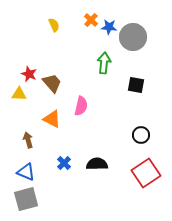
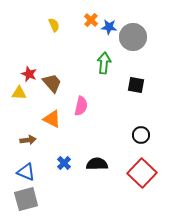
yellow triangle: moved 1 px up
brown arrow: rotated 98 degrees clockwise
red square: moved 4 px left; rotated 12 degrees counterclockwise
